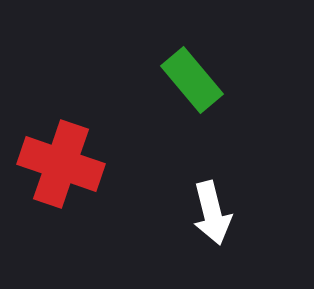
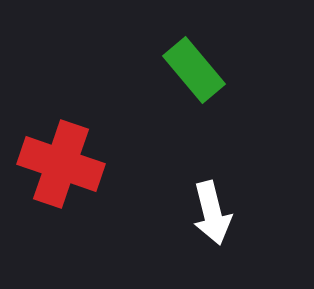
green rectangle: moved 2 px right, 10 px up
